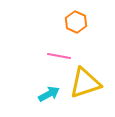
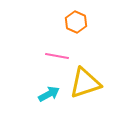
pink line: moved 2 px left
